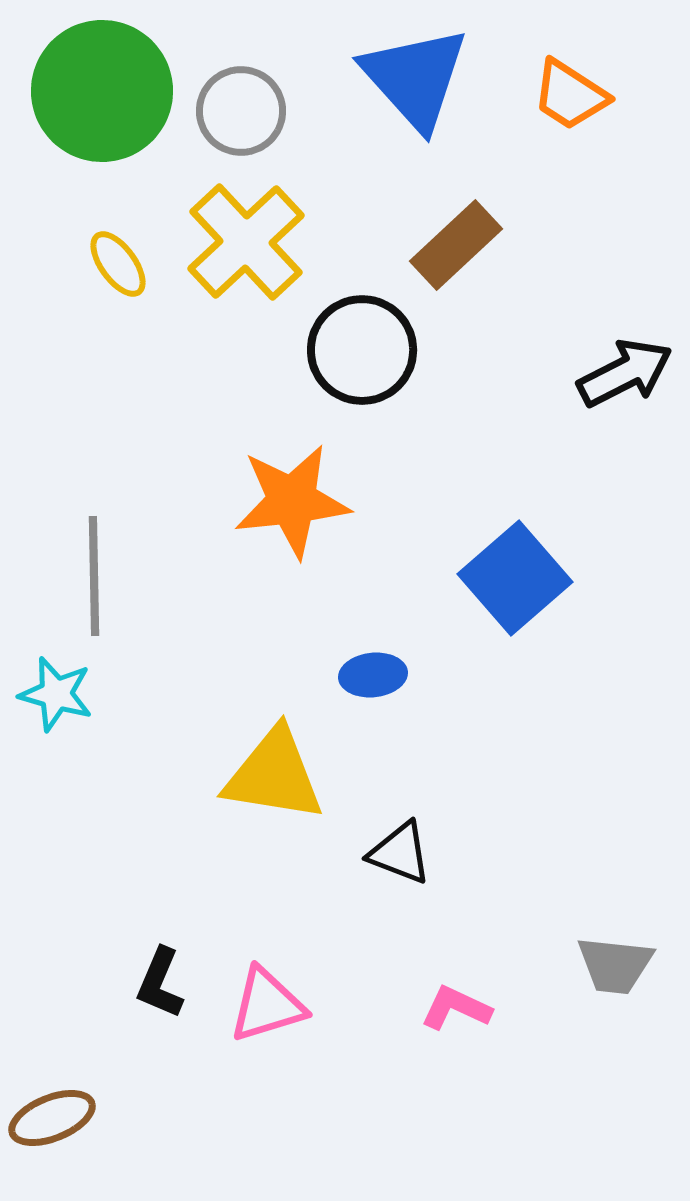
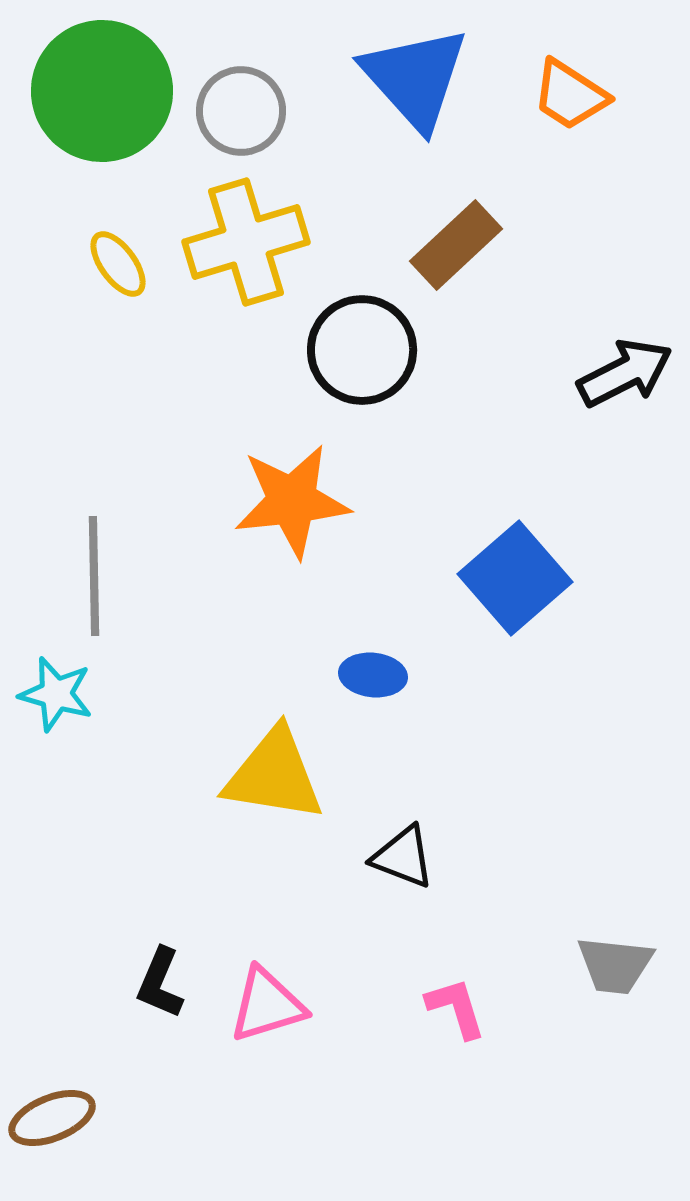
yellow cross: rotated 26 degrees clockwise
blue ellipse: rotated 12 degrees clockwise
black triangle: moved 3 px right, 4 px down
pink L-shape: rotated 48 degrees clockwise
